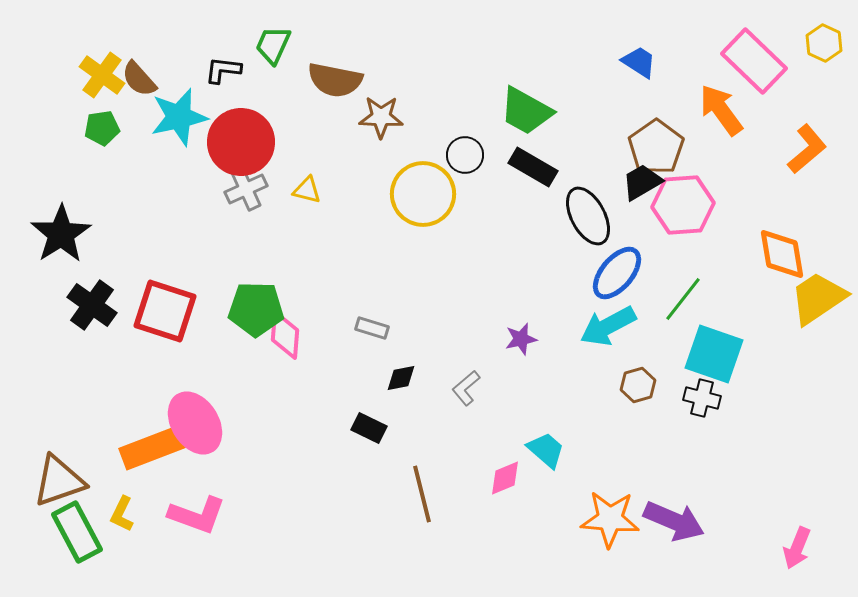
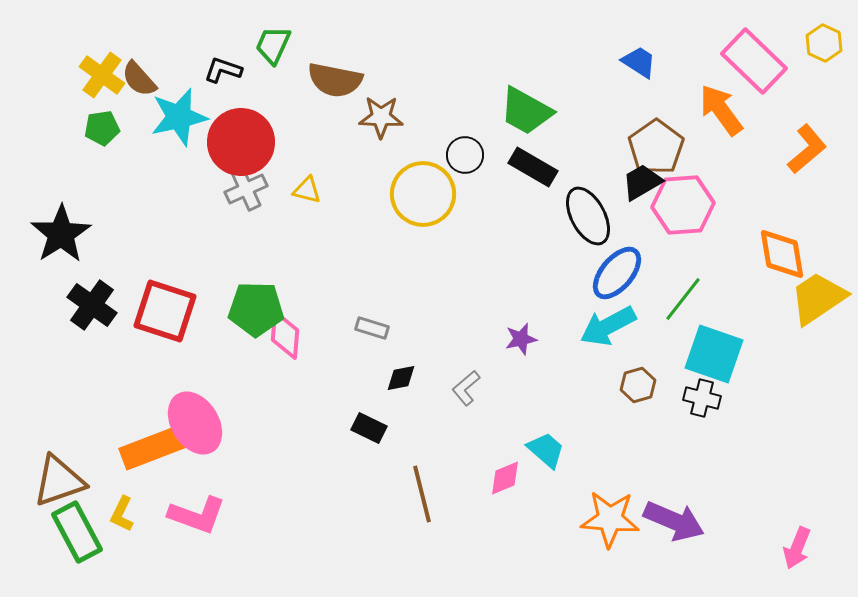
black L-shape at (223, 70): rotated 12 degrees clockwise
